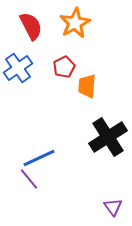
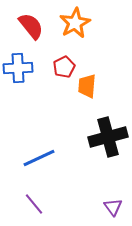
red semicircle: rotated 12 degrees counterclockwise
blue cross: rotated 32 degrees clockwise
black cross: rotated 18 degrees clockwise
purple line: moved 5 px right, 25 px down
